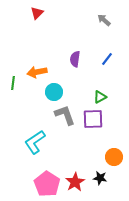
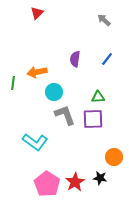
green triangle: moved 2 px left; rotated 24 degrees clockwise
cyan L-shape: rotated 110 degrees counterclockwise
